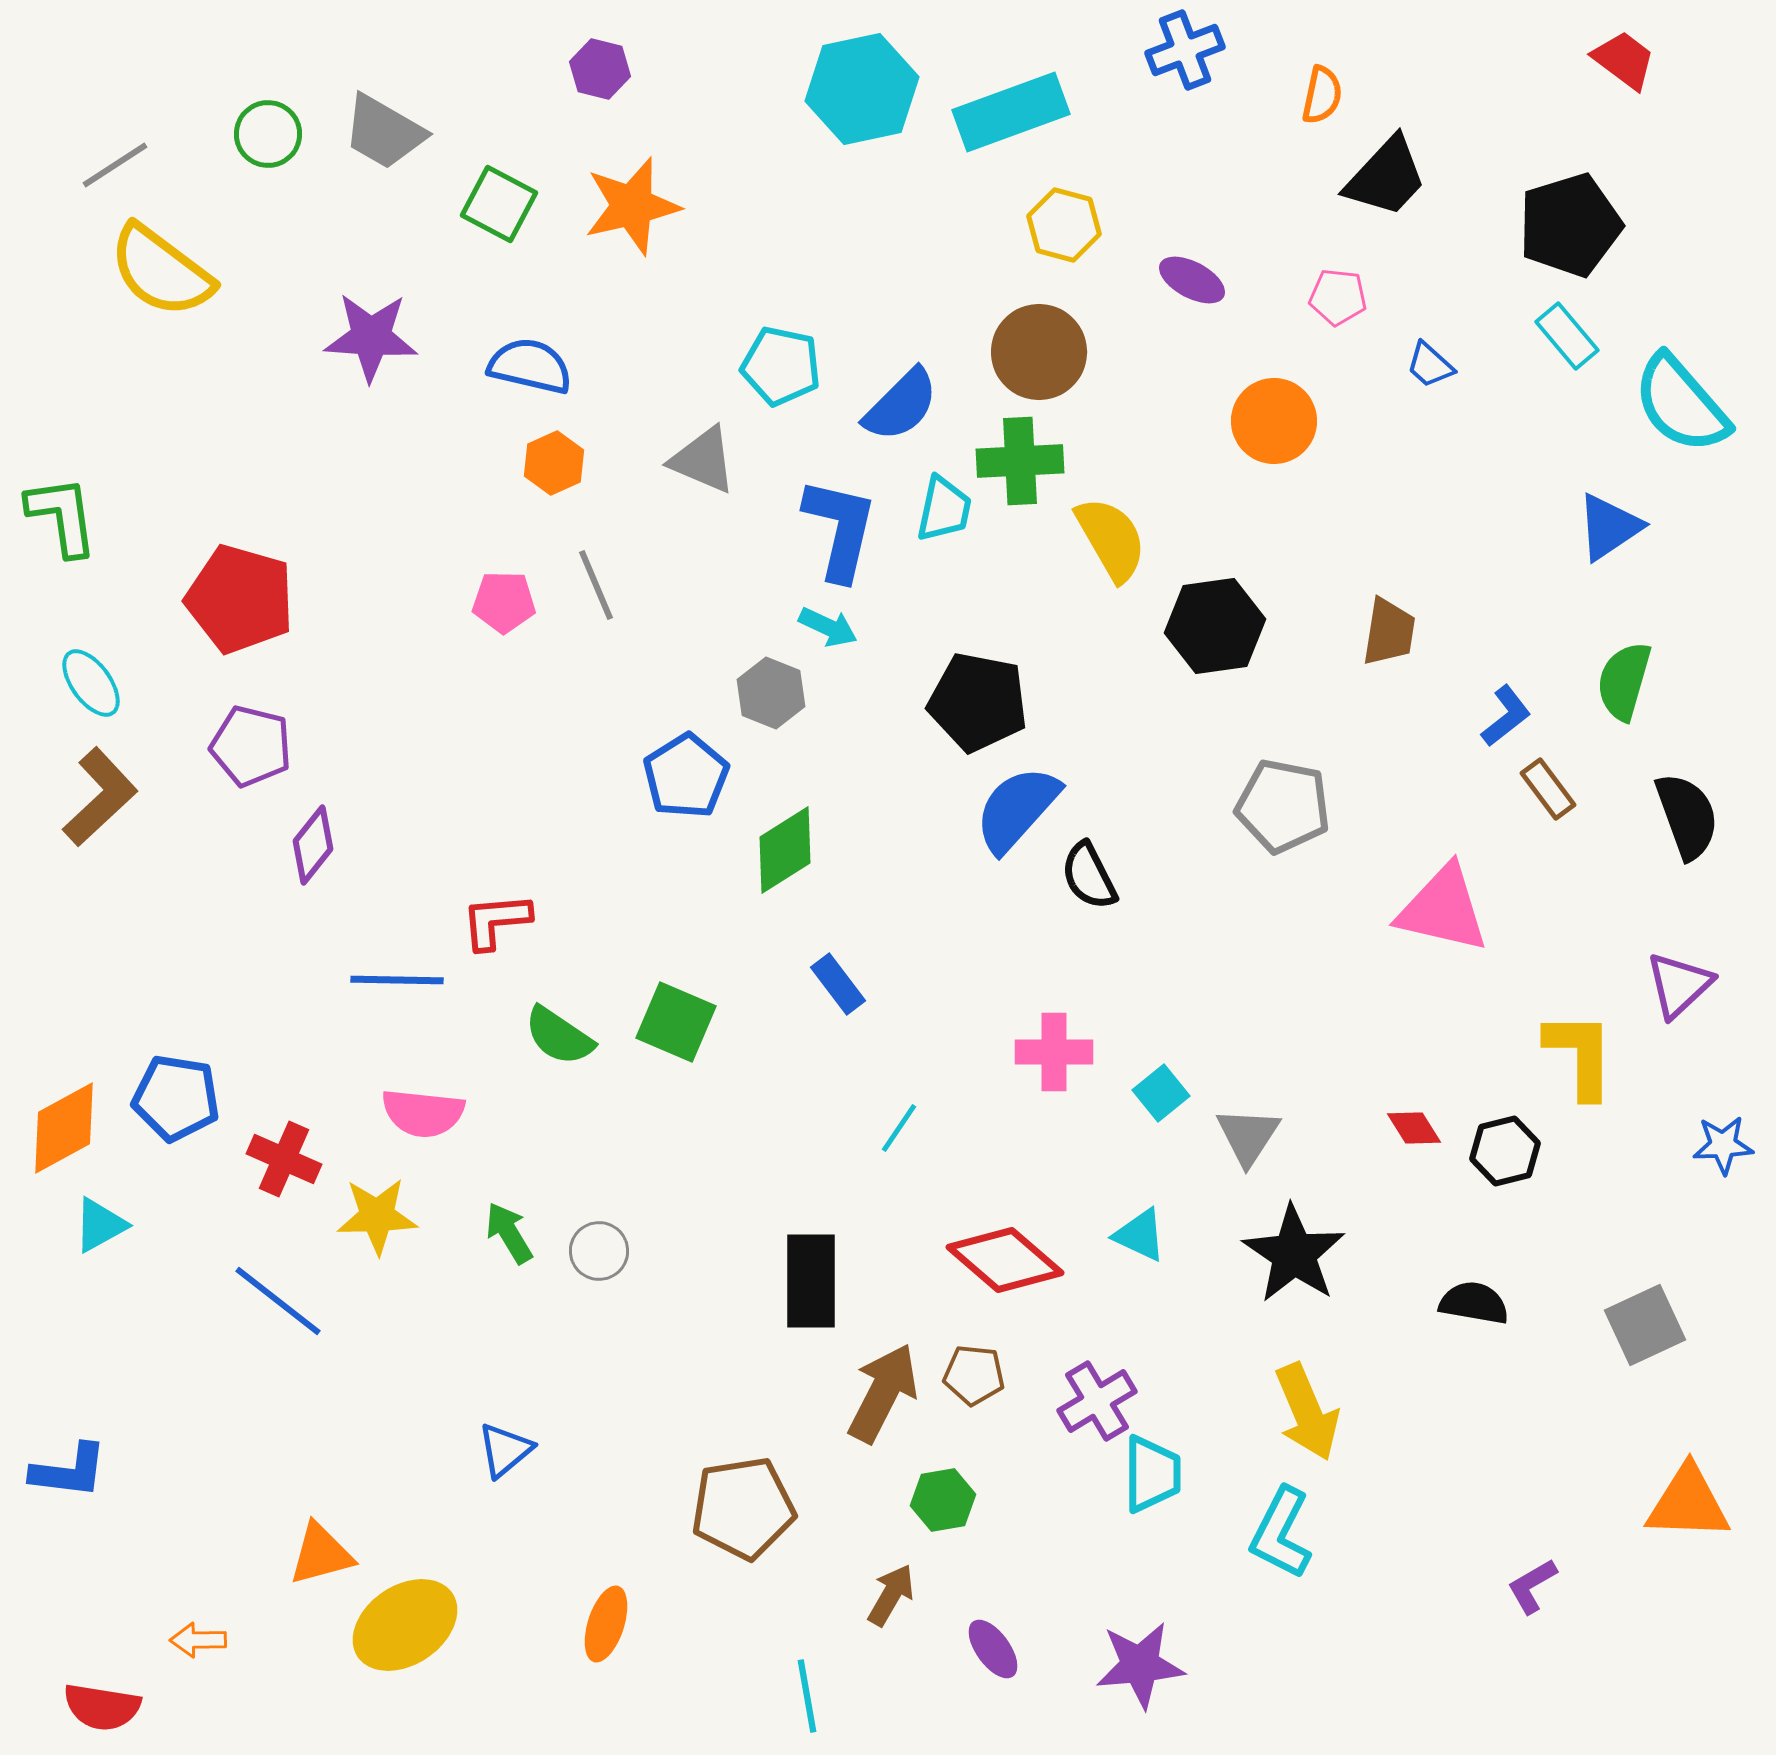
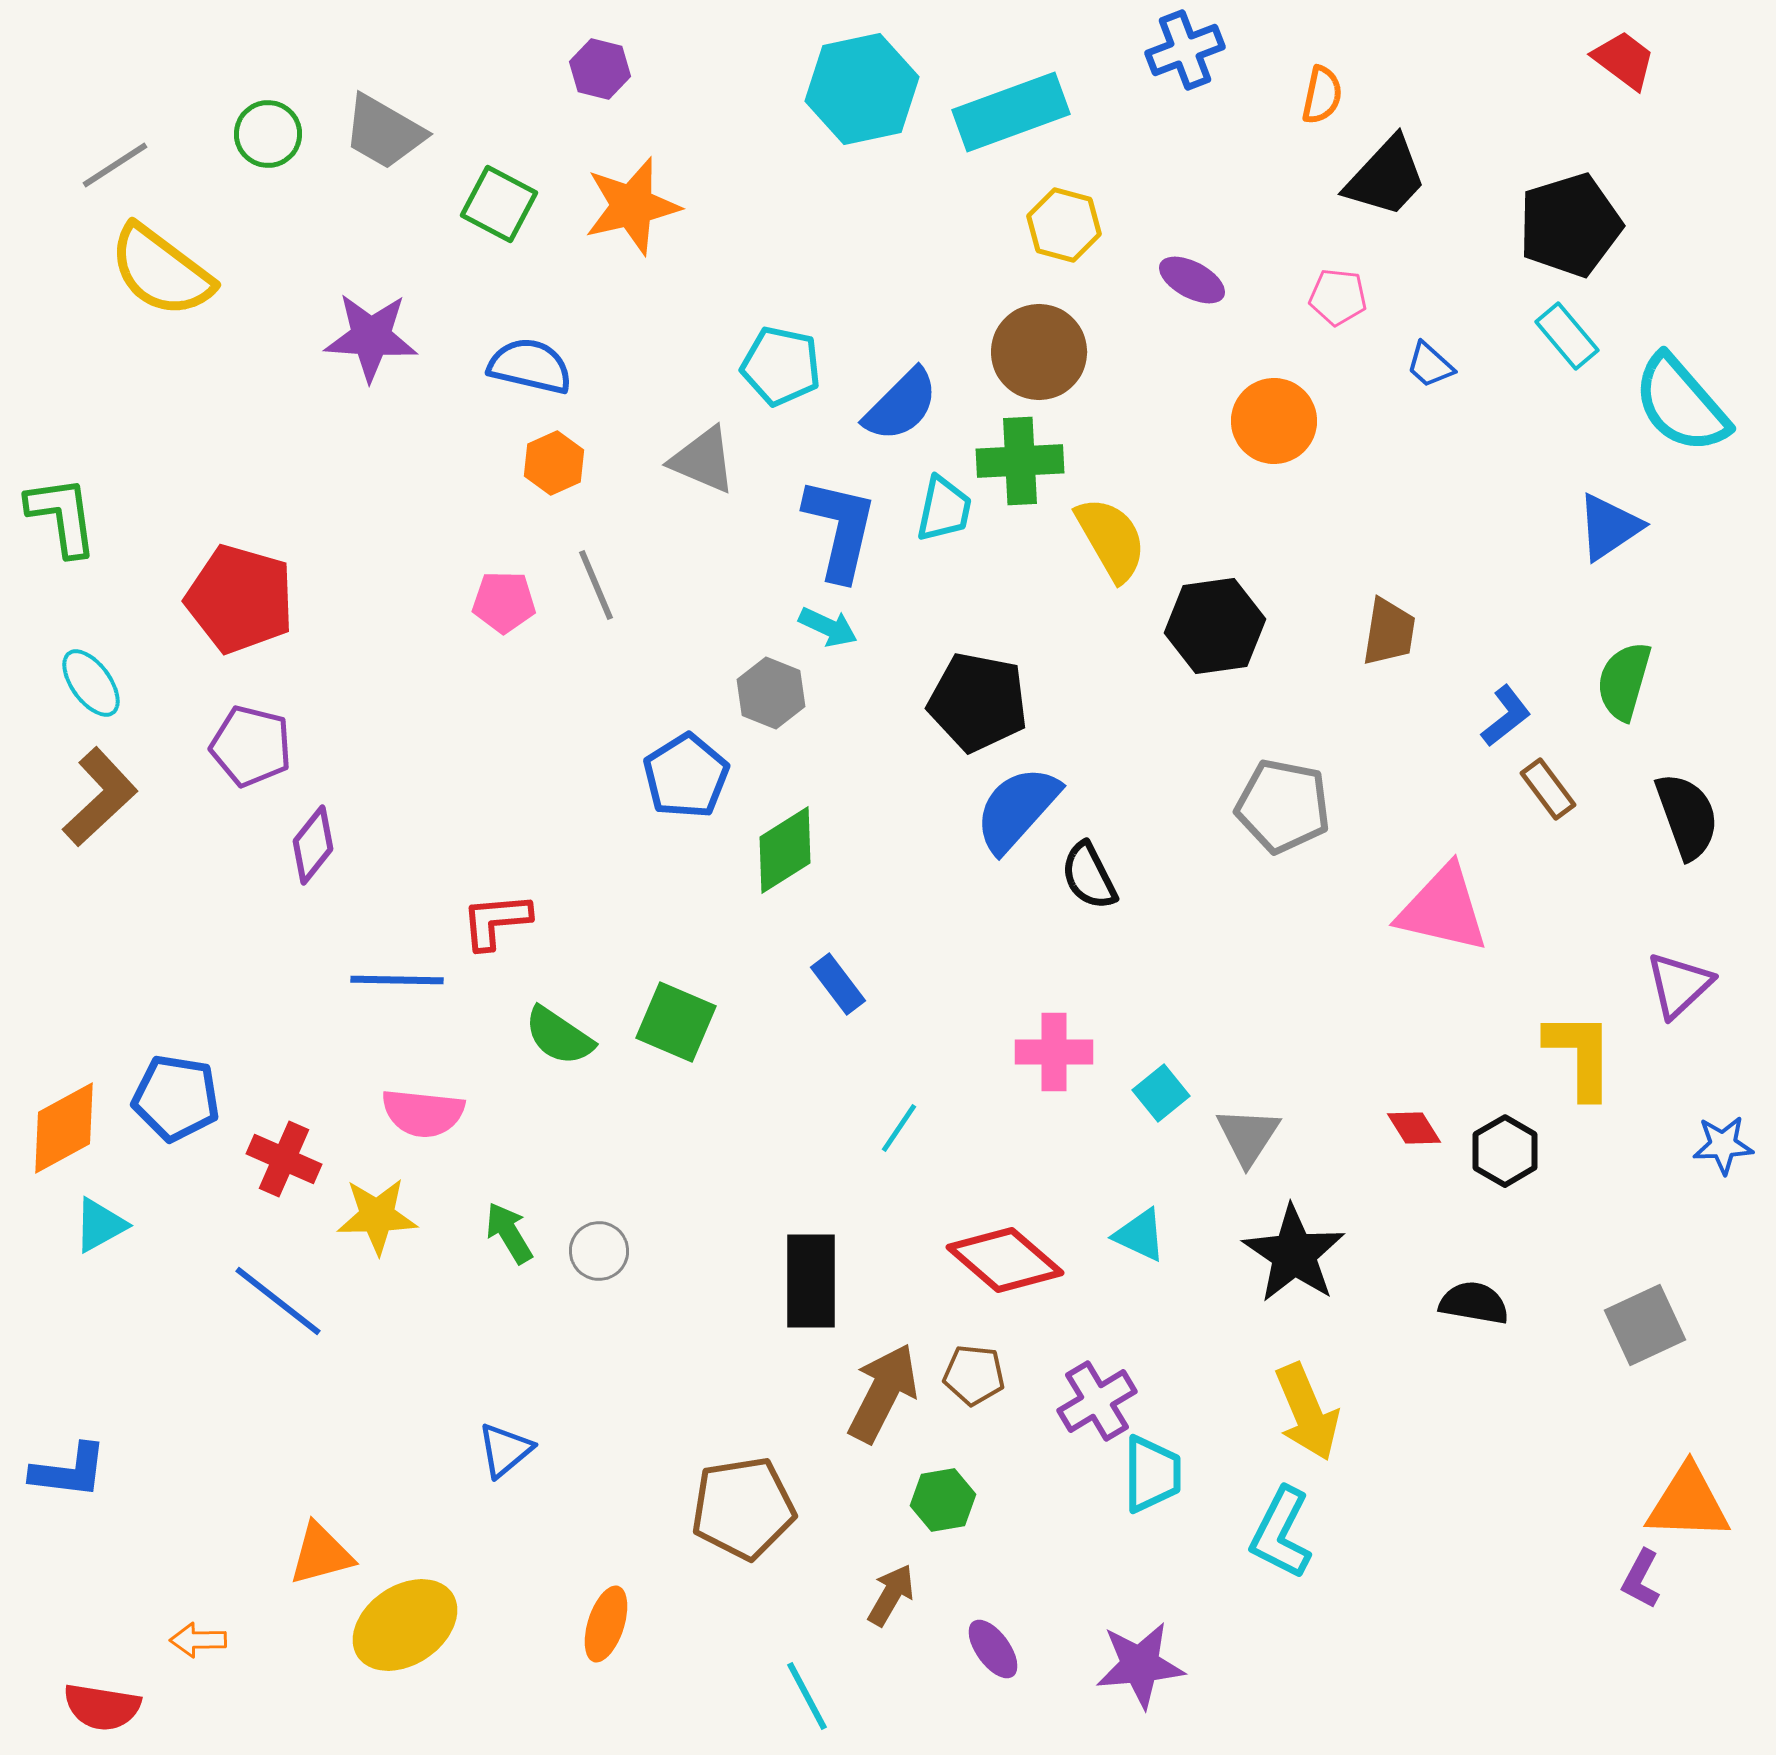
black hexagon at (1505, 1151): rotated 16 degrees counterclockwise
purple L-shape at (1532, 1586): moved 109 px right, 7 px up; rotated 32 degrees counterclockwise
cyan line at (807, 1696): rotated 18 degrees counterclockwise
